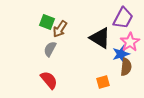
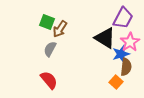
black triangle: moved 5 px right
orange square: moved 13 px right; rotated 32 degrees counterclockwise
